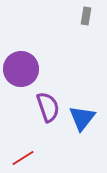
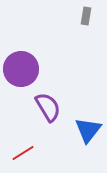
purple semicircle: rotated 12 degrees counterclockwise
blue triangle: moved 6 px right, 12 px down
red line: moved 5 px up
